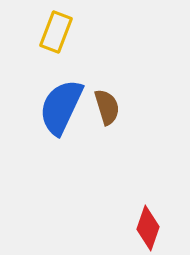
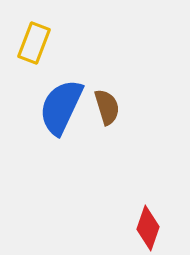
yellow rectangle: moved 22 px left, 11 px down
